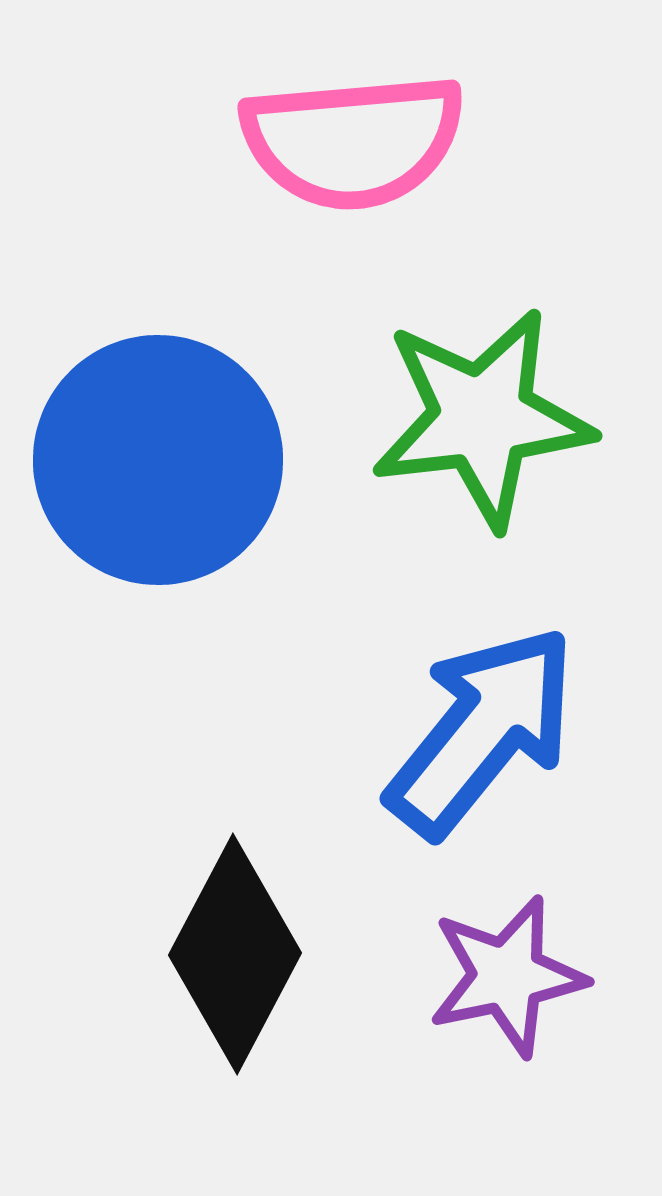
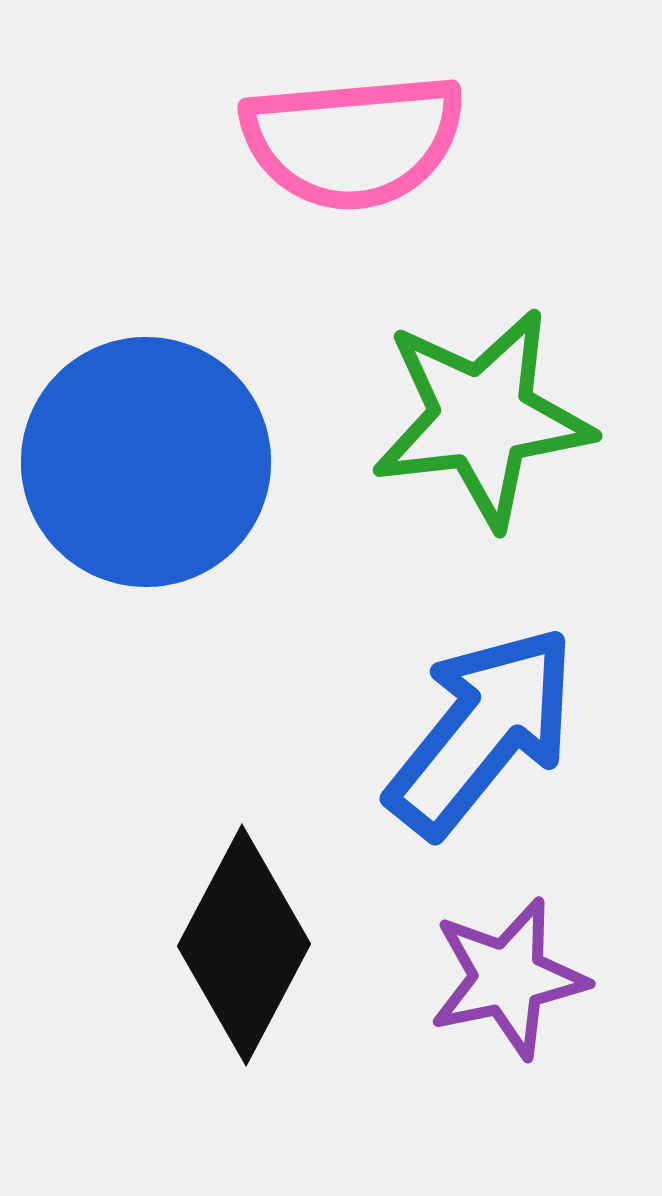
blue circle: moved 12 px left, 2 px down
black diamond: moved 9 px right, 9 px up
purple star: moved 1 px right, 2 px down
